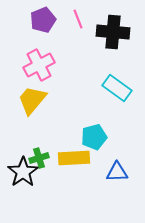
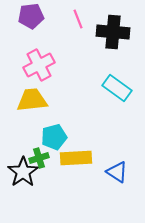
purple pentagon: moved 12 px left, 4 px up; rotated 15 degrees clockwise
yellow trapezoid: rotated 44 degrees clockwise
cyan pentagon: moved 40 px left
yellow rectangle: moved 2 px right
blue triangle: rotated 35 degrees clockwise
